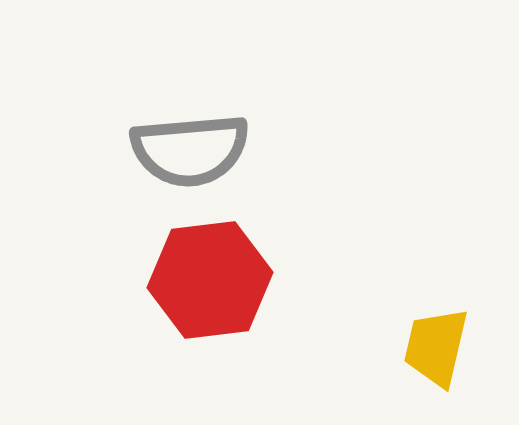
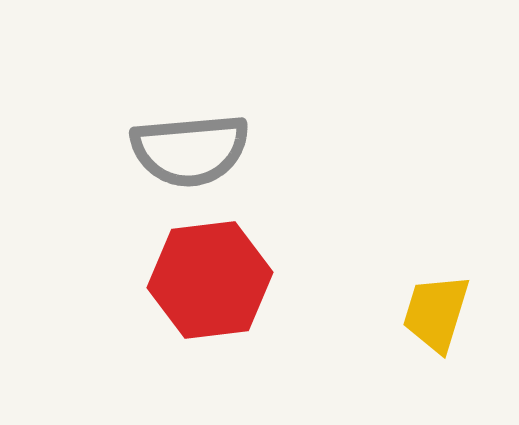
yellow trapezoid: moved 34 px up; rotated 4 degrees clockwise
